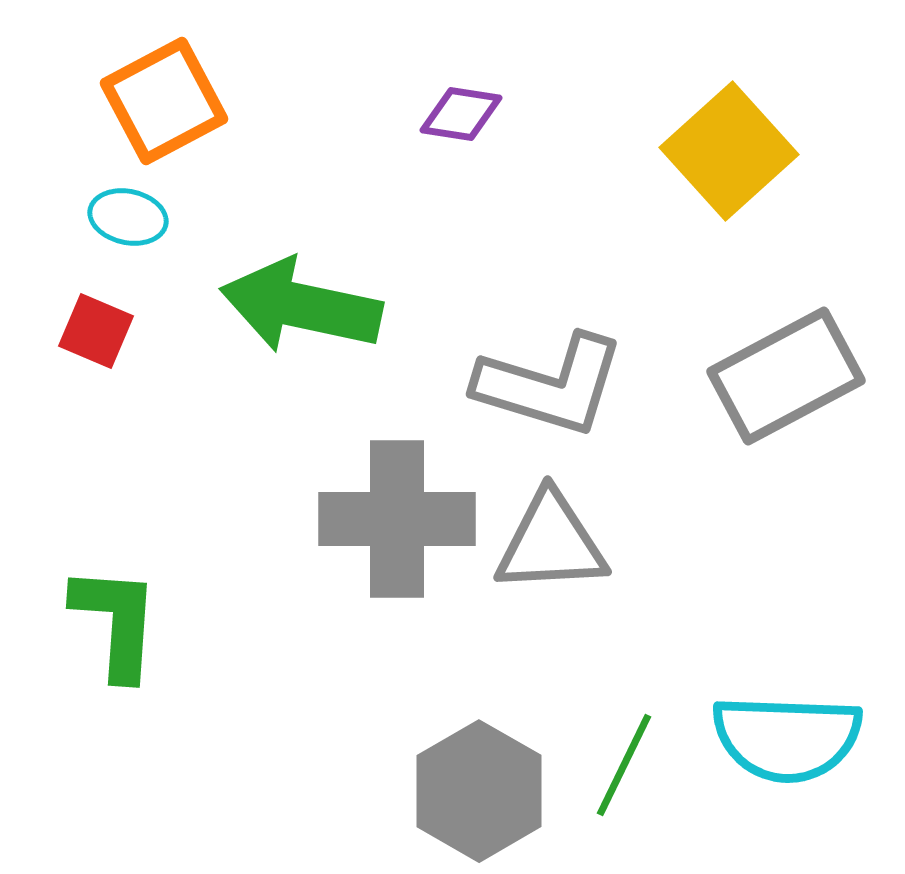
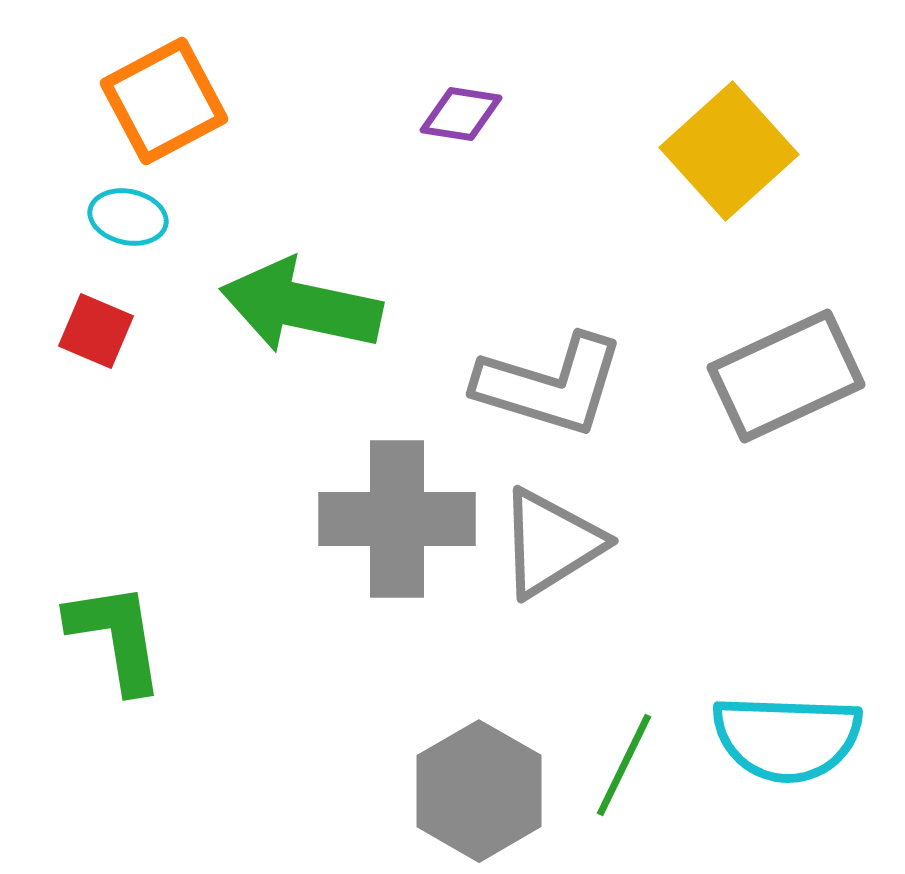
gray rectangle: rotated 3 degrees clockwise
gray triangle: rotated 29 degrees counterclockwise
green L-shape: moved 15 px down; rotated 13 degrees counterclockwise
